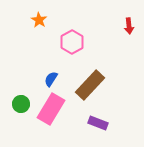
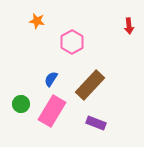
orange star: moved 2 px left, 1 px down; rotated 21 degrees counterclockwise
pink rectangle: moved 1 px right, 2 px down
purple rectangle: moved 2 px left
